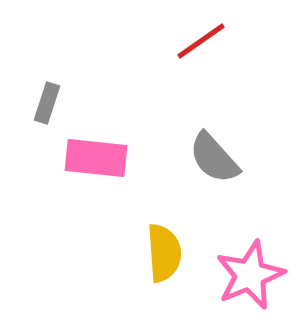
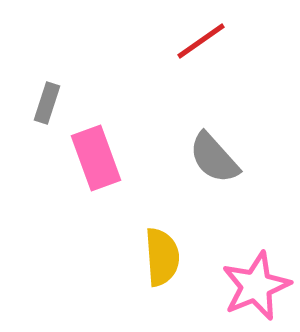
pink rectangle: rotated 64 degrees clockwise
yellow semicircle: moved 2 px left, 4 px down
pink star: moved 6 px right, 11 px down
